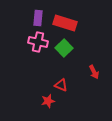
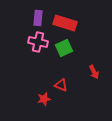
green square: rotated 18 degrees clockwise
red star: moved 4 px left, 2 px up
